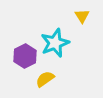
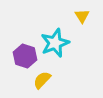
purple hexagon: rotated 15 degrees counterclockwise
yellow semicircle: moved 3 px left, 1 px down; rotated 12 degrees counterclockwise
